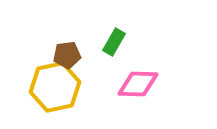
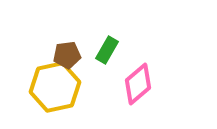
green rectangle: moved 7 px left, 8 px down
pink diamond: rotated 42 degrees counterclockwise
